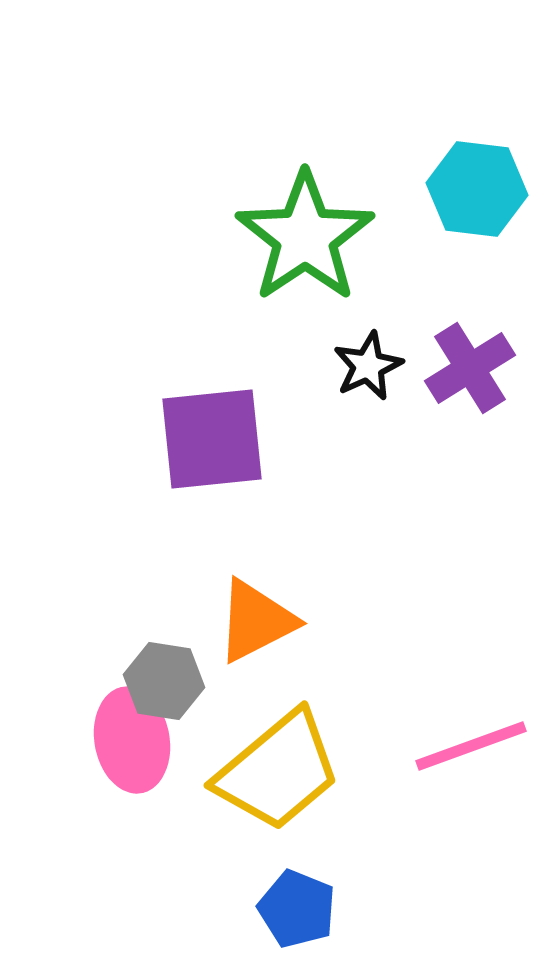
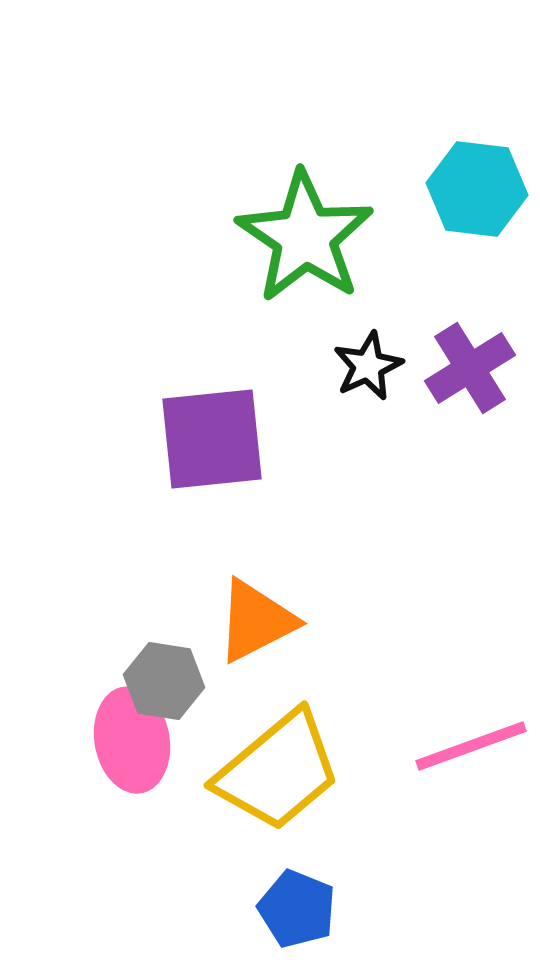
green star: rotated 4 degrees counterclockwise
